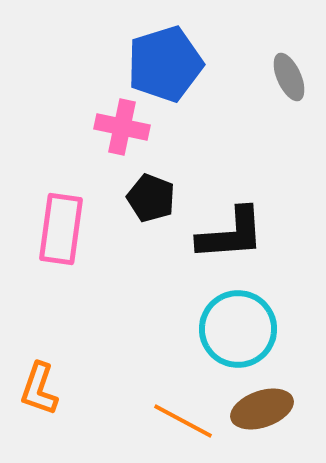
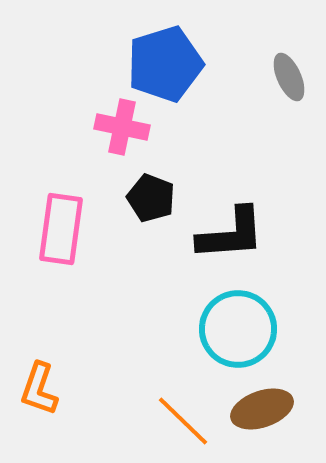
orange line: rotated 16 degrees clockwise
